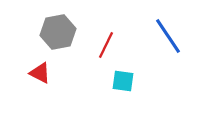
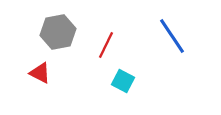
blue line: moved 4 px right
cyan square: rotated 20 degrees clockwise
